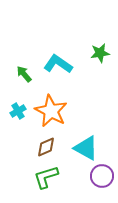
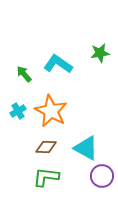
brown diamond: rotated 25 degrees clockwise
green L-shape: rotated 24 degrees clockwise
